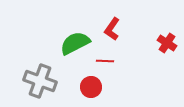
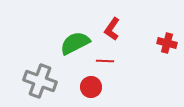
red cross: rotated 18 degrees counterclockwise
